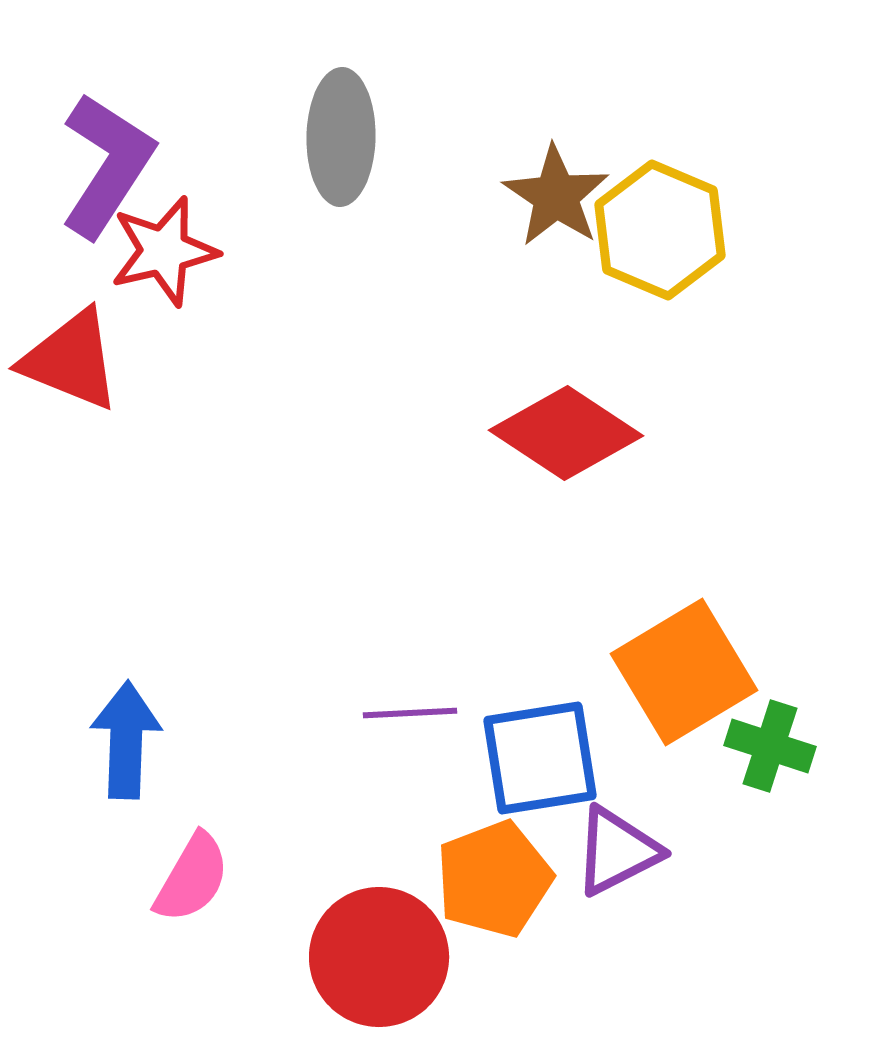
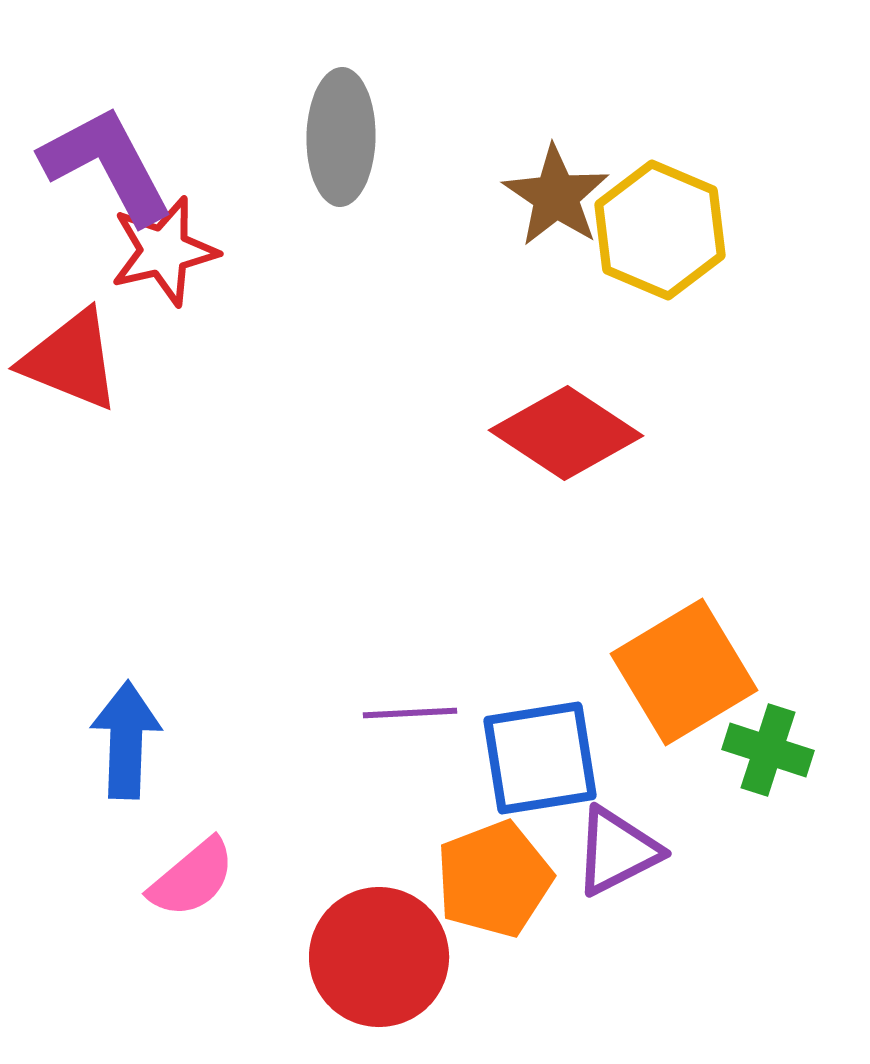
purple L-shape: rotated 61 degrees counterclockwise
green cross: moved 2 px left, 4 px down
pink semicircle: rotated 20 degrees clockwise
